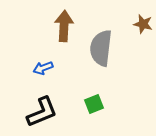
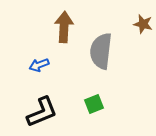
brown arrow: moved 1 px down
gray semicircle: moved 3 px down
blue arrow: moved 4 px left, 3 px up
